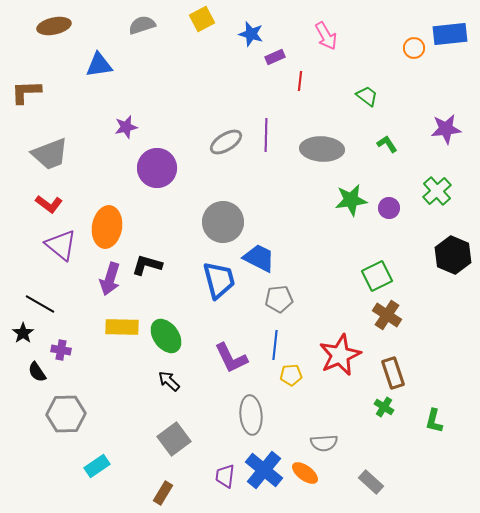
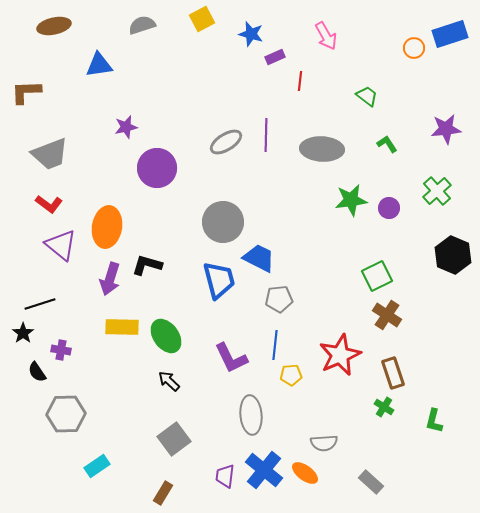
blue rectangle at (450, 34): rotated 12 degrees counterclockwise
black line at (40, 304): rotated 48 degrees counterclockwise
